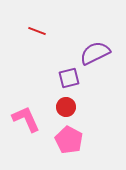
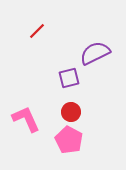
red line: rotated 66 degrees counterclockwise
red circle: moved 5 px right, 5 px down
